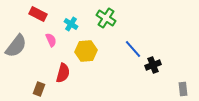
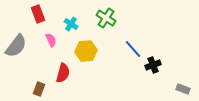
red rectangle: rotated 42 degrees clockwise
gray rectangle: rotated 64 degrees counterclockwise
